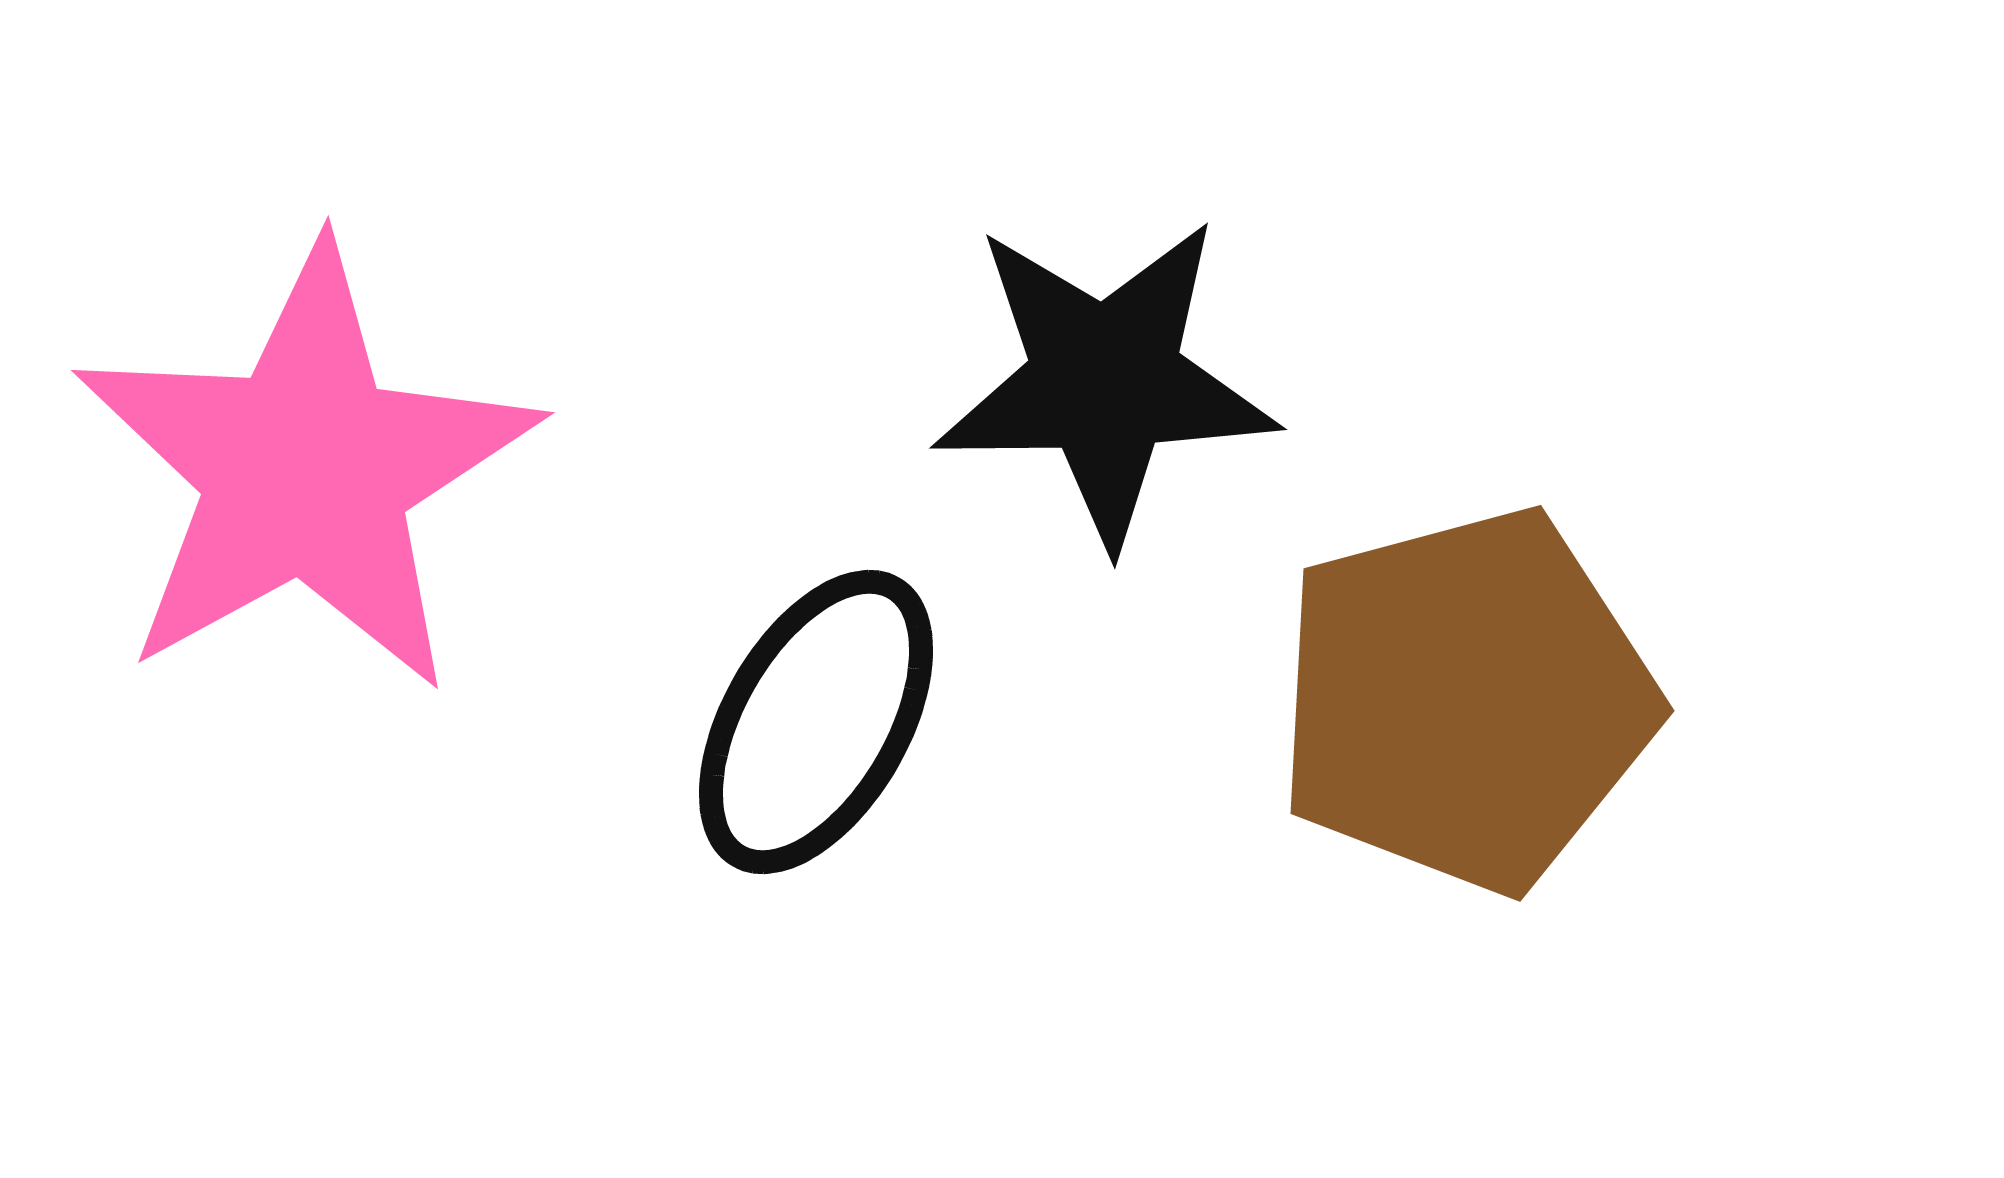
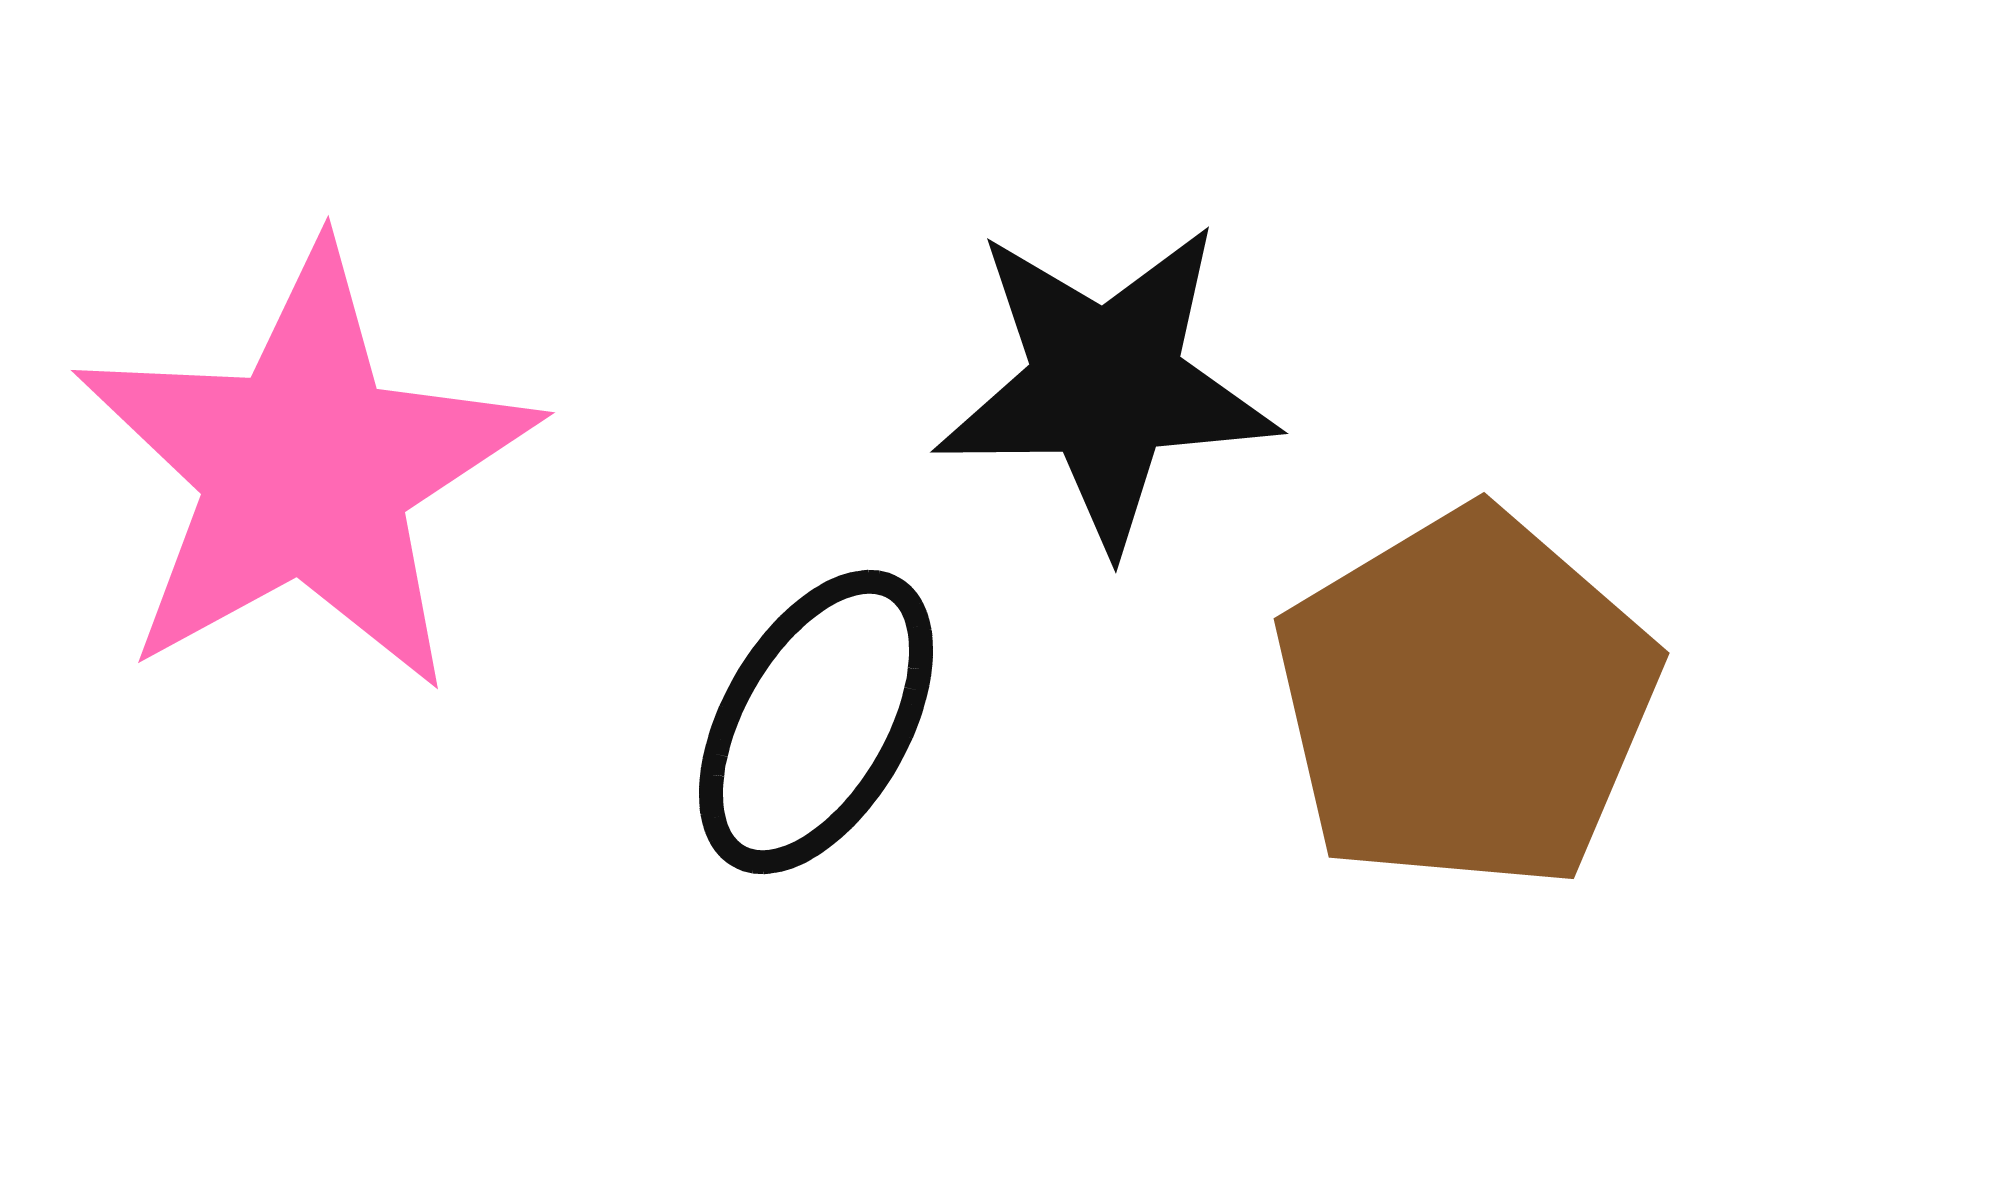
black star: moved 1 px right, 4 px down
brown pentagon: rotated 16 degrees counterclockwise
